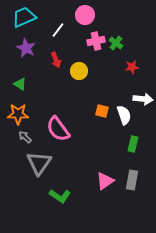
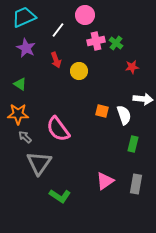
gray rectangle: moved 4 px right, 4 px down
